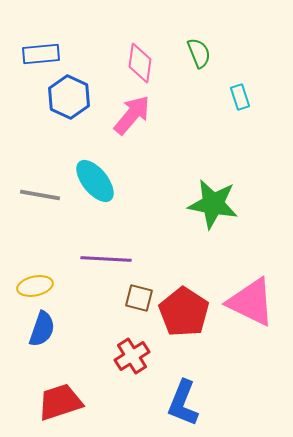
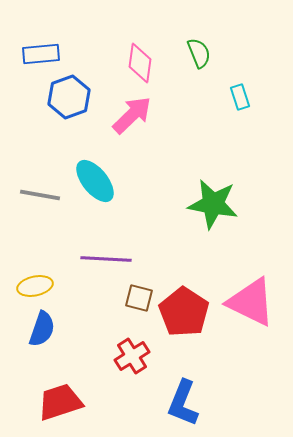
blue hexagon: rotated 15 degrees clockwise
pink arrow: rotated 6 degrees clockwise
